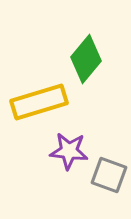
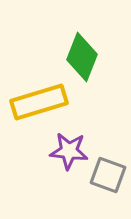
green diamond: moved 4 px left, 2 px up; rotated 18 degrees counterclockwise
gray square: moved 1 px left
